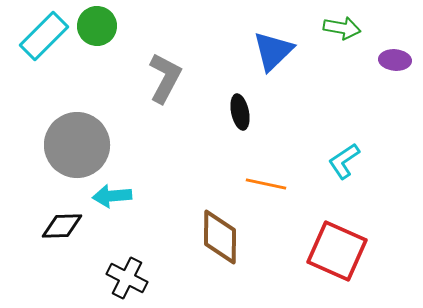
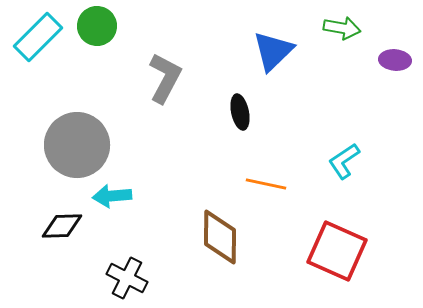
cyan rectangle: moved 6 px left, 1 px down
